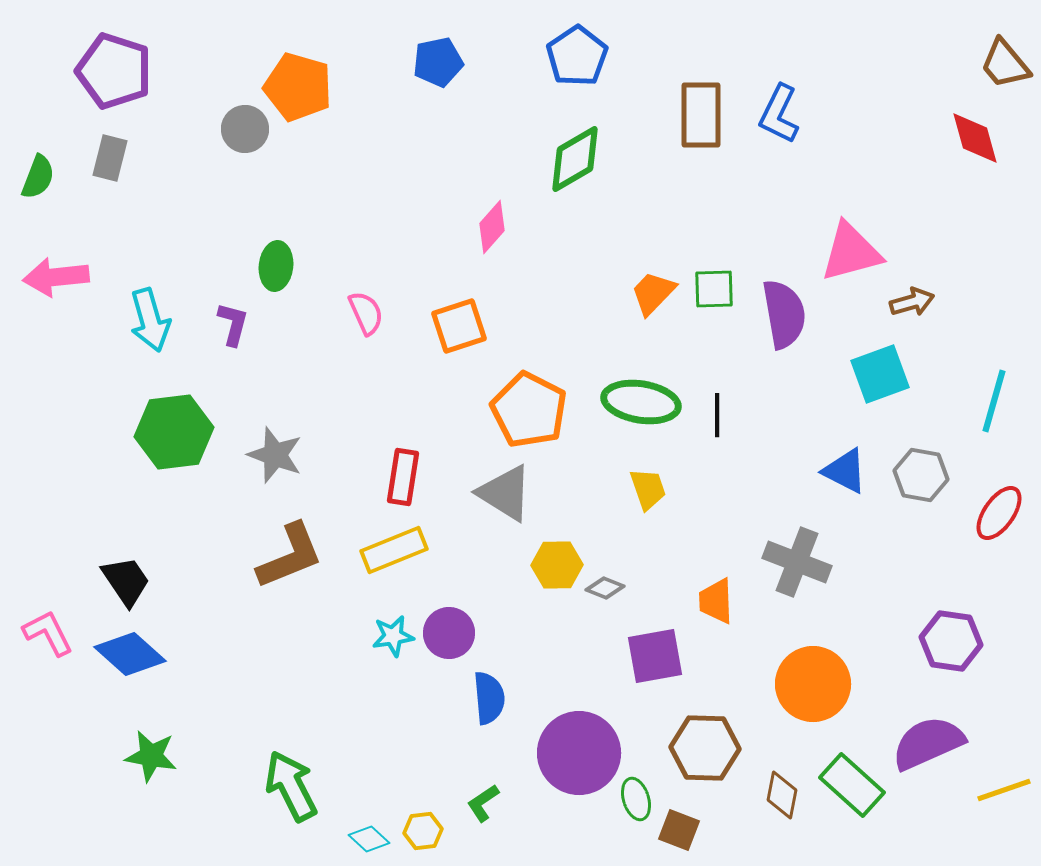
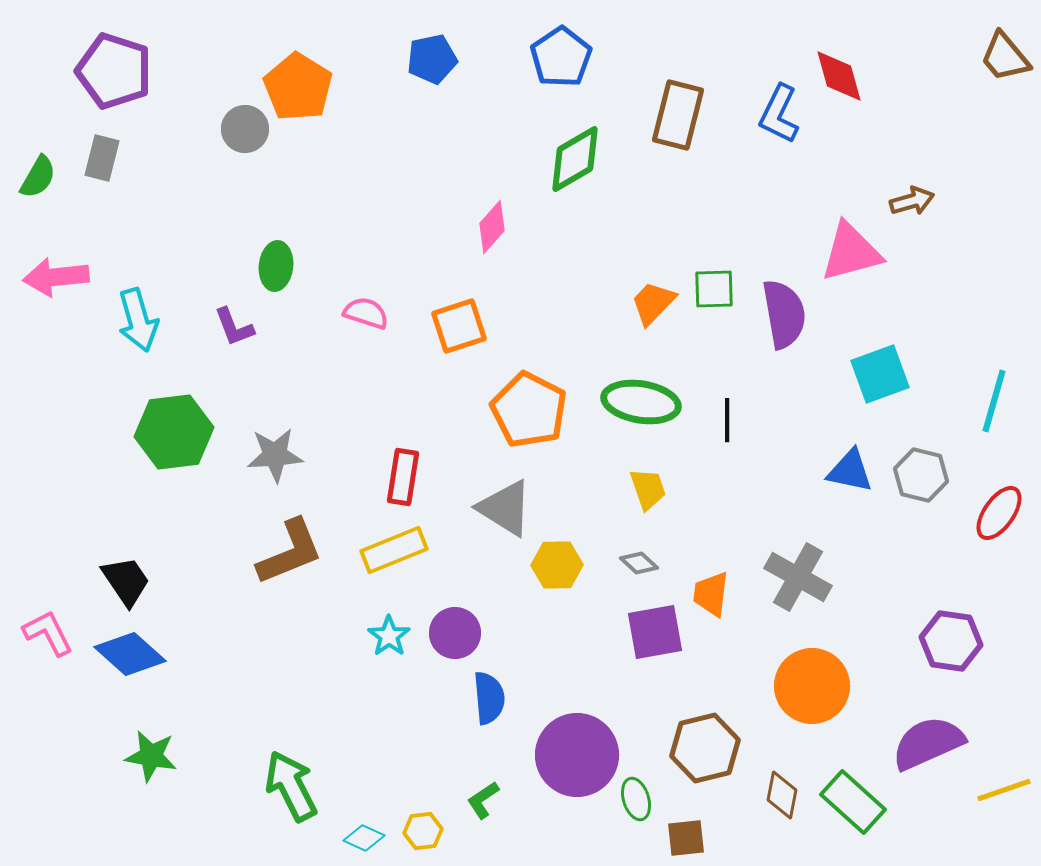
blue pentagon at (577, 56): moved 16 px left, 1 px down
blue pentagon at (438, 62): moved 6 px left, 3 px up
brown trapezoid at (1005, 64): moved 7 px up
orange pentagon at (298, 87): rotated 16 degrees clockwise
brown rectangle at (701, 115): moved 23 px left; rotated 14 degrees clockwise
red diamond at (975, 138): moved 136 px left, 62 px up
gray rectangle at (110, 158): moved 8 px left
green semicircle at (38, 177): rotated 9 degrees clockwise
orange trapezoid at (653, 293): moved 10 px down
brown arrow at (912, 302): moved 101 px up
pink semicircle at (366, 313): rotated 48 degrees counterclockwise
cyan arrow at (150, 320): moved 12 px left
purple L-shape at (233, 324): moved 1 px right, 3 px down; rotated 144 degrees clockwise
black line at (717, 415): moved 10 px right, 5 px down
gray star at (275, 455): rotated 24 degrees counterclockwise
blue triangle at (845, 471): moved 5 px right; rotated 15 degrees counterclockwise
gray hexagon at (921, 475): rotated 4 degrees clockwise
gray triangle at (505, 493): moved 15 px down
brown L-shape at (290, 556): moved 4 px up
gray cross at (797, 562): moved 1 px right, 15 px down; rotated 8 degrees clockwise
gray diamond at (605, 588): moved 34 px right, 25 px up; rotated 21 degrees clockwise
orange trapezoid at (716, 601): moved 5 px left, 7 px up; rotated 9 degrees clockwise
purple circle at (449, 633): moved 6 px right
cyan star at (393, 636): moved 4 px left; rotated 27 degrees counterclockwise
purple square at (655, 656): moved 24 px up
orange circle at (813, 684): moved 1 px left, 2 px down
brown hexagon at (705, 748): rotated 16 degrees counterclockwise
purple circle at (579, 753): moved 2 px left, 2 px down
green rectangle at (852, 785): moved 1 px right, 17 px down
green L-shape at (483, 803): moved 3 px up
brown square at (679, 830): moved 7 px right, 8 px down; rotated 27 degrees counterclockwise
cyan diamond at (369, 839): moved 5 px left, 1 px up; rotated 18 degrees counterclockwise
